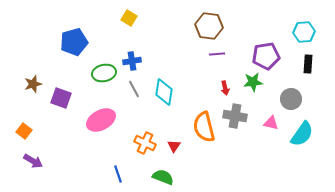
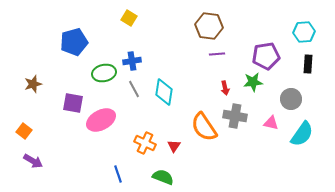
purple square: moved 12 px right, 5 px down; rotated 10 degrees counterclockwise
orange semicircle: rotated 20 degrees counterclockwise
